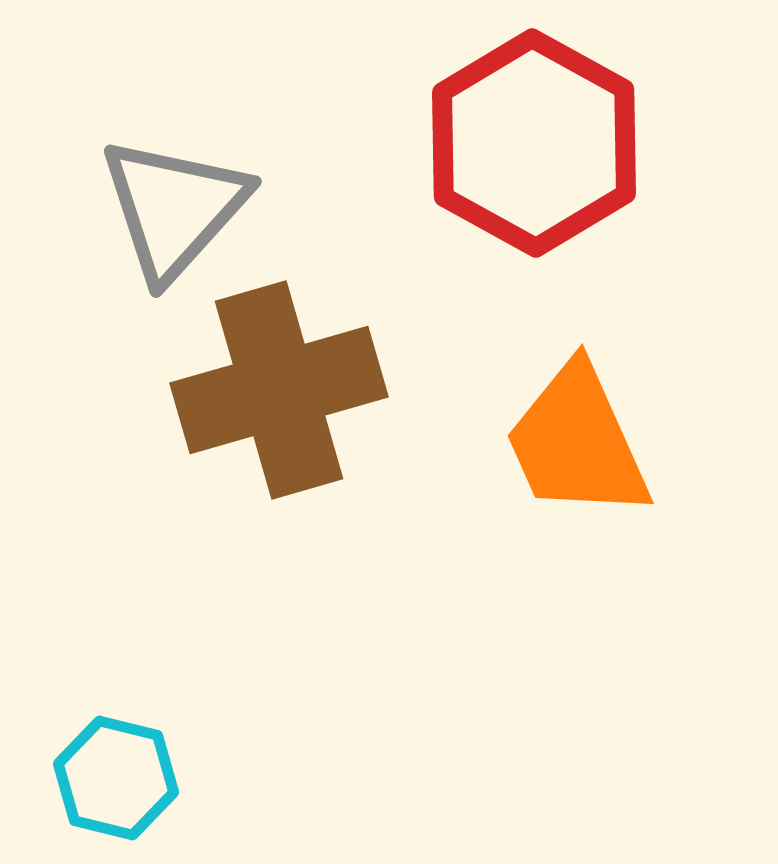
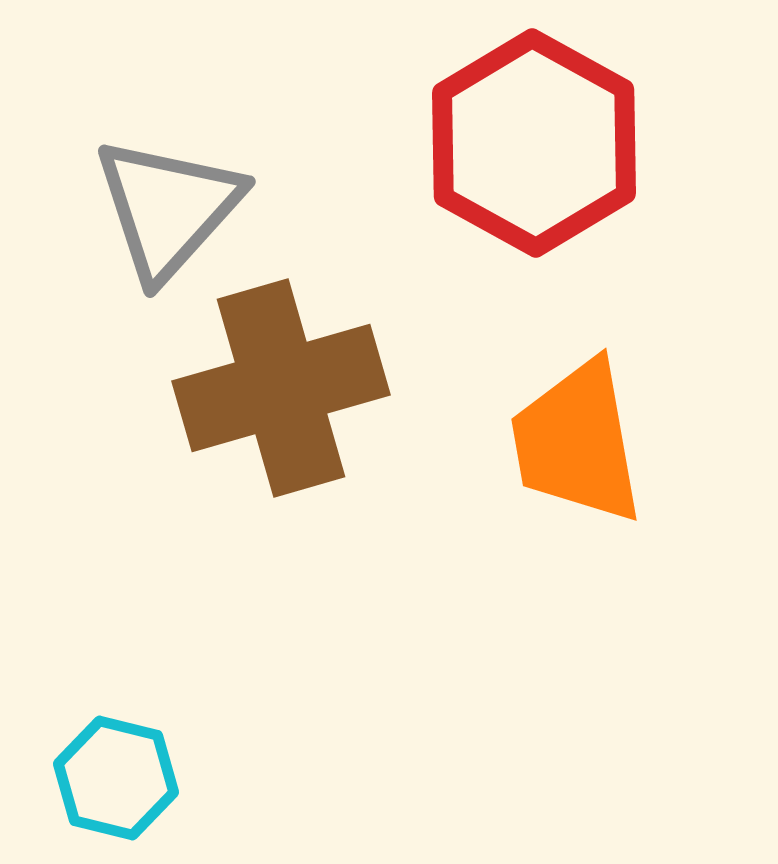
gray triangle: moved 6 px left
brown cross: moved 2 px right, 2 px up
orange trapezoid: rotated 14 degrees clockwise
